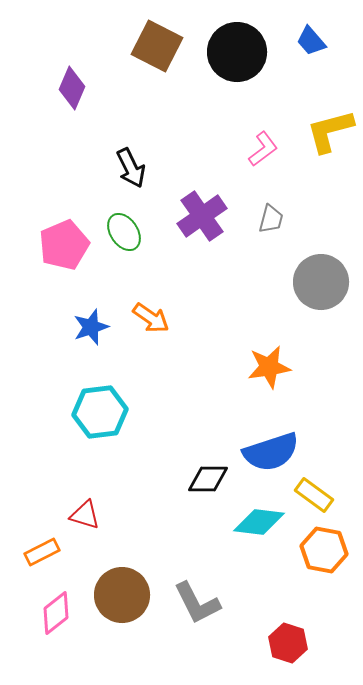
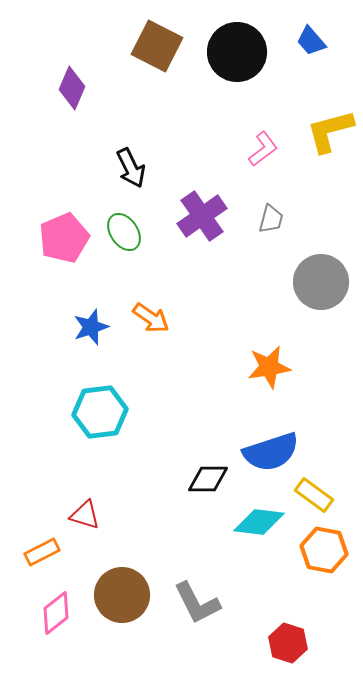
pink pentagon: moved 7 px up
